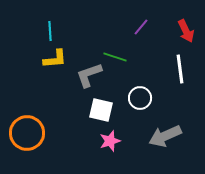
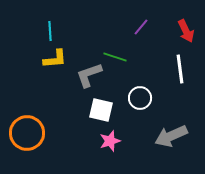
gray arrow: moved 6 px right
